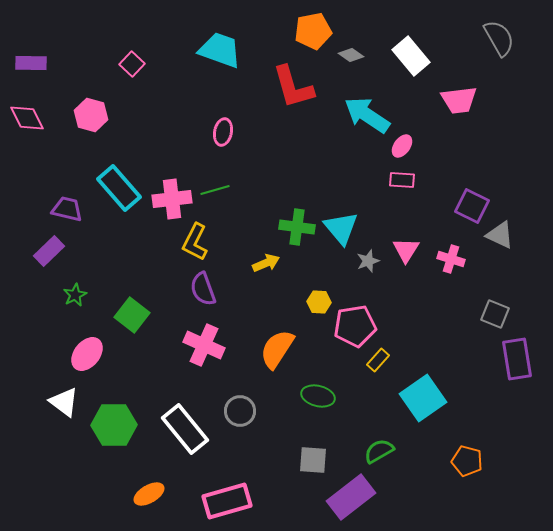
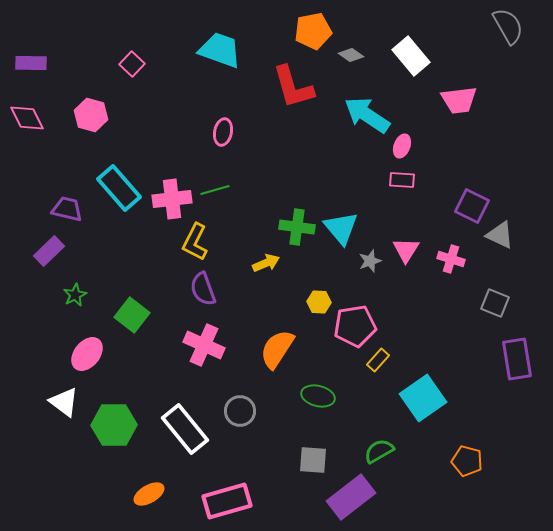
gray semicircle at (499, 38): moved 9 px right, 12 px up
pink ellipse at (402, 146): rotated 15 degrees counterclockwise
gray star at (368, 261): moved 2 px right
gray square at (495, 314): moved 11 px up
